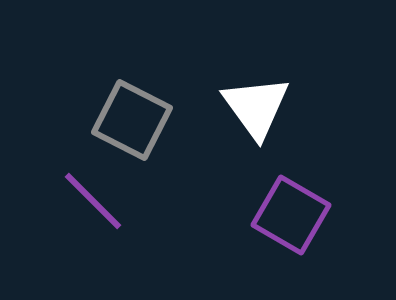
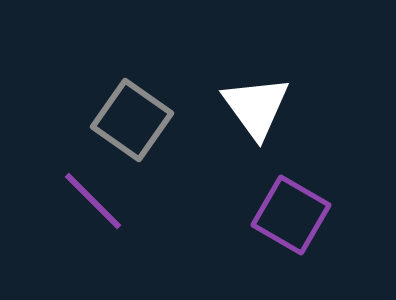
gray square: rotated 8 degrees clockwise
